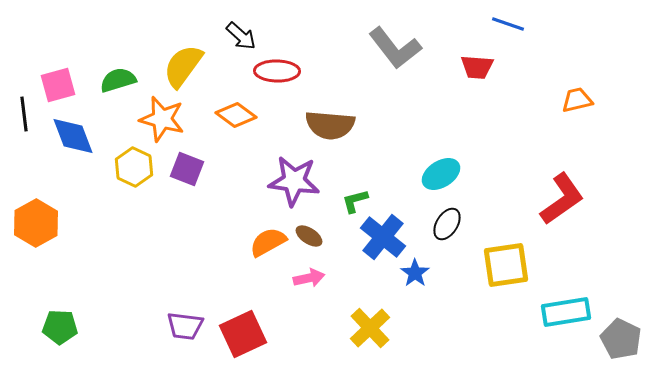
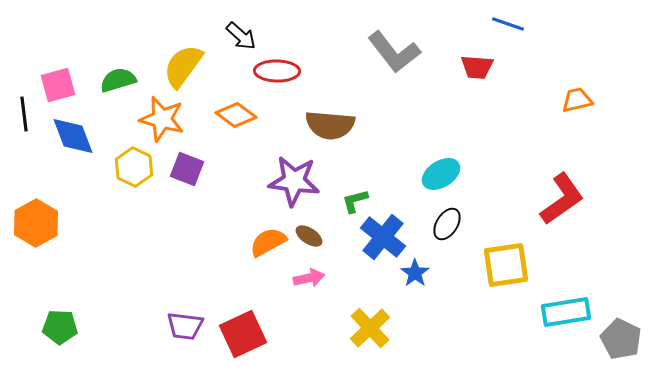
gray L-shape: moved 1 px left, 4 px down
